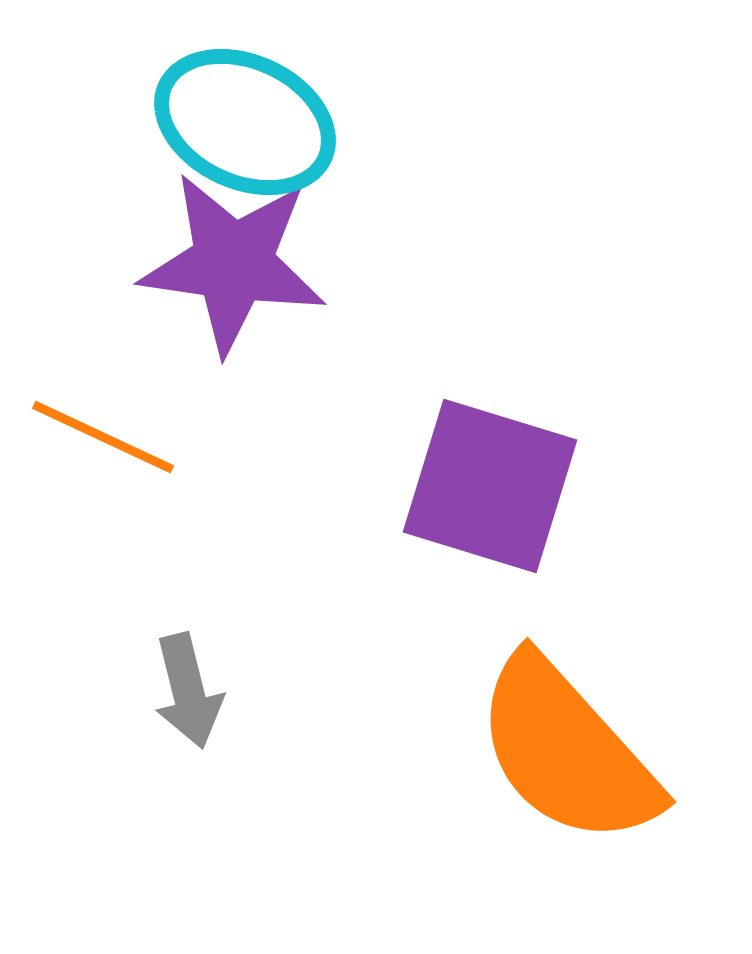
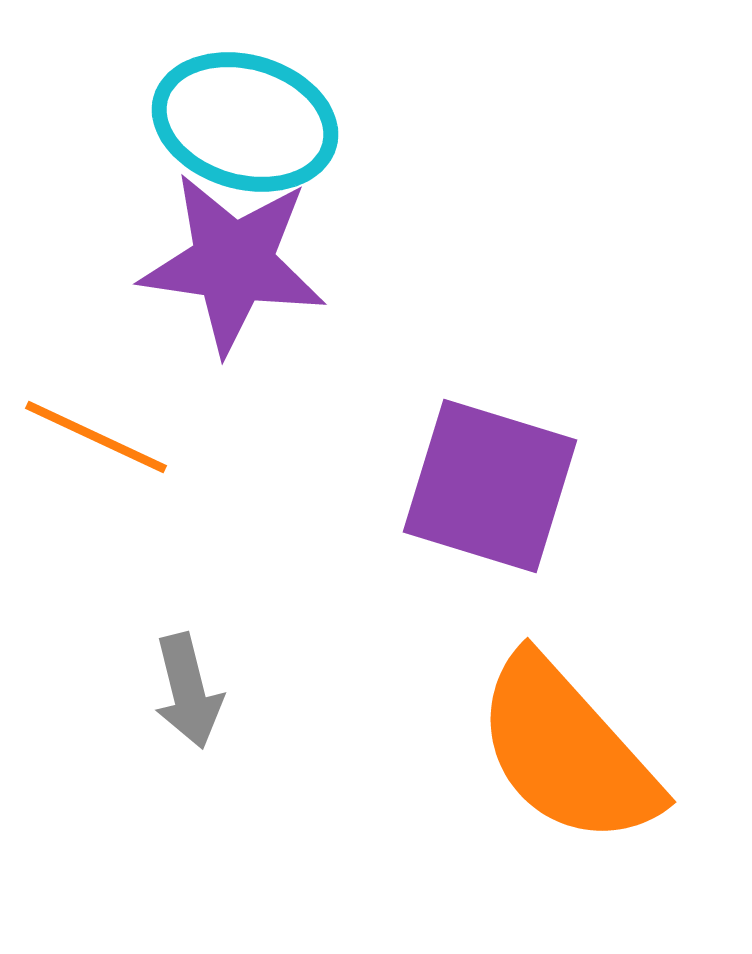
cyan ellipse: rotated 9 degrees counterclockwise
orange line: moved 7 px left
